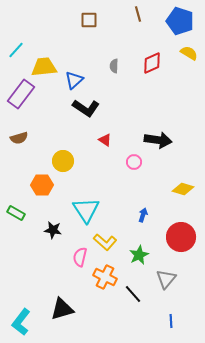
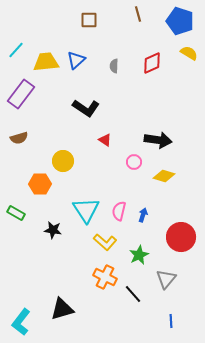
yellow trapezoid: moved 2 px right, 5 px up
blue triangle: moved 2 px right, 20 px up
orange hexagon: moved 2 px left, 1 px up
yellow diamond: moved 19 px left, 13 px up
pink semicircle: moved 39 px right, 46 px up
